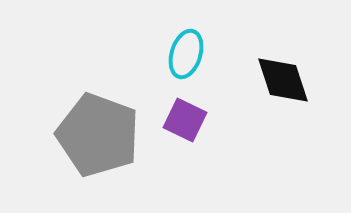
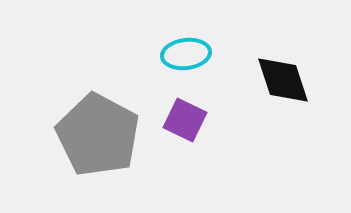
cyan ellipse: rotated 66 degrees clockwise
gray pentagon: rotated 8 degrees clockwise
